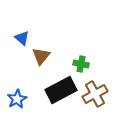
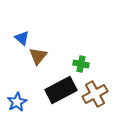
brown triangle: moved 3 px left
blue star: moved 3 px down
